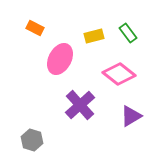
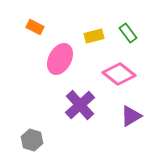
orange rectangle: moved 1 px up
